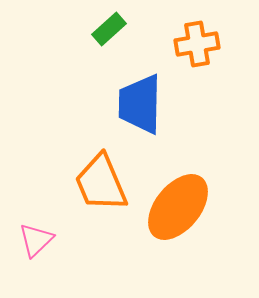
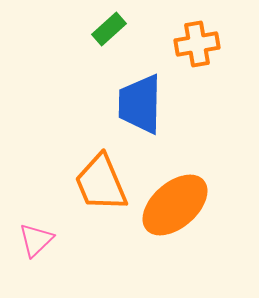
orange ellipse: moved 3 px left, 2 px up; rotated 10 degrees clockwise
